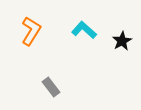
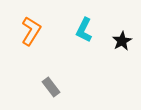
cyan L-shape: rotated 105 degrees counterclockwise
